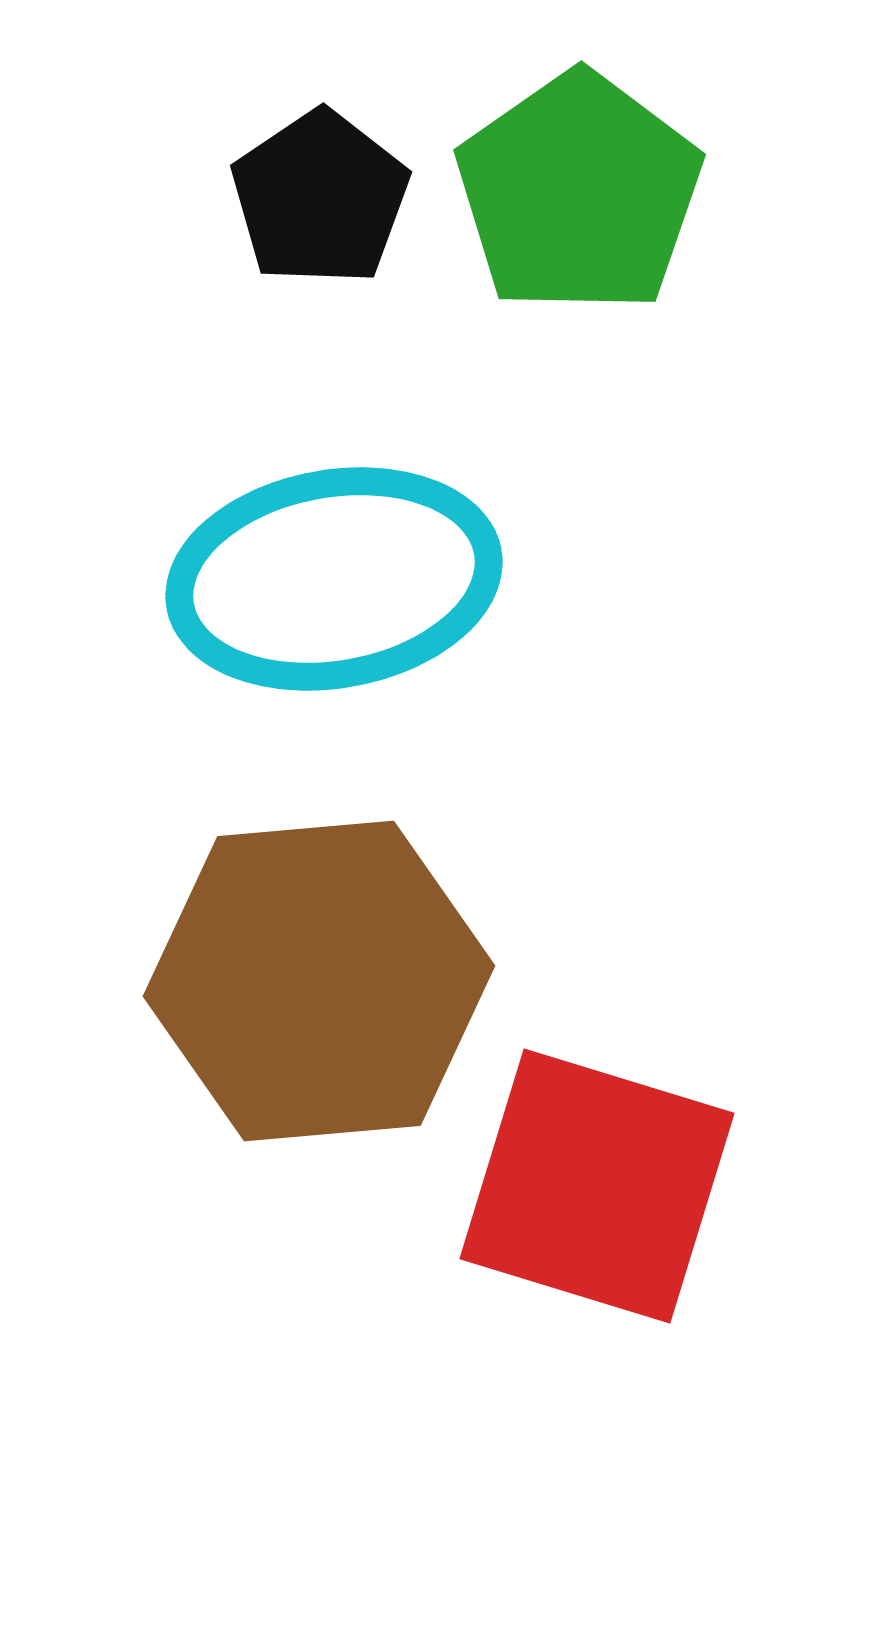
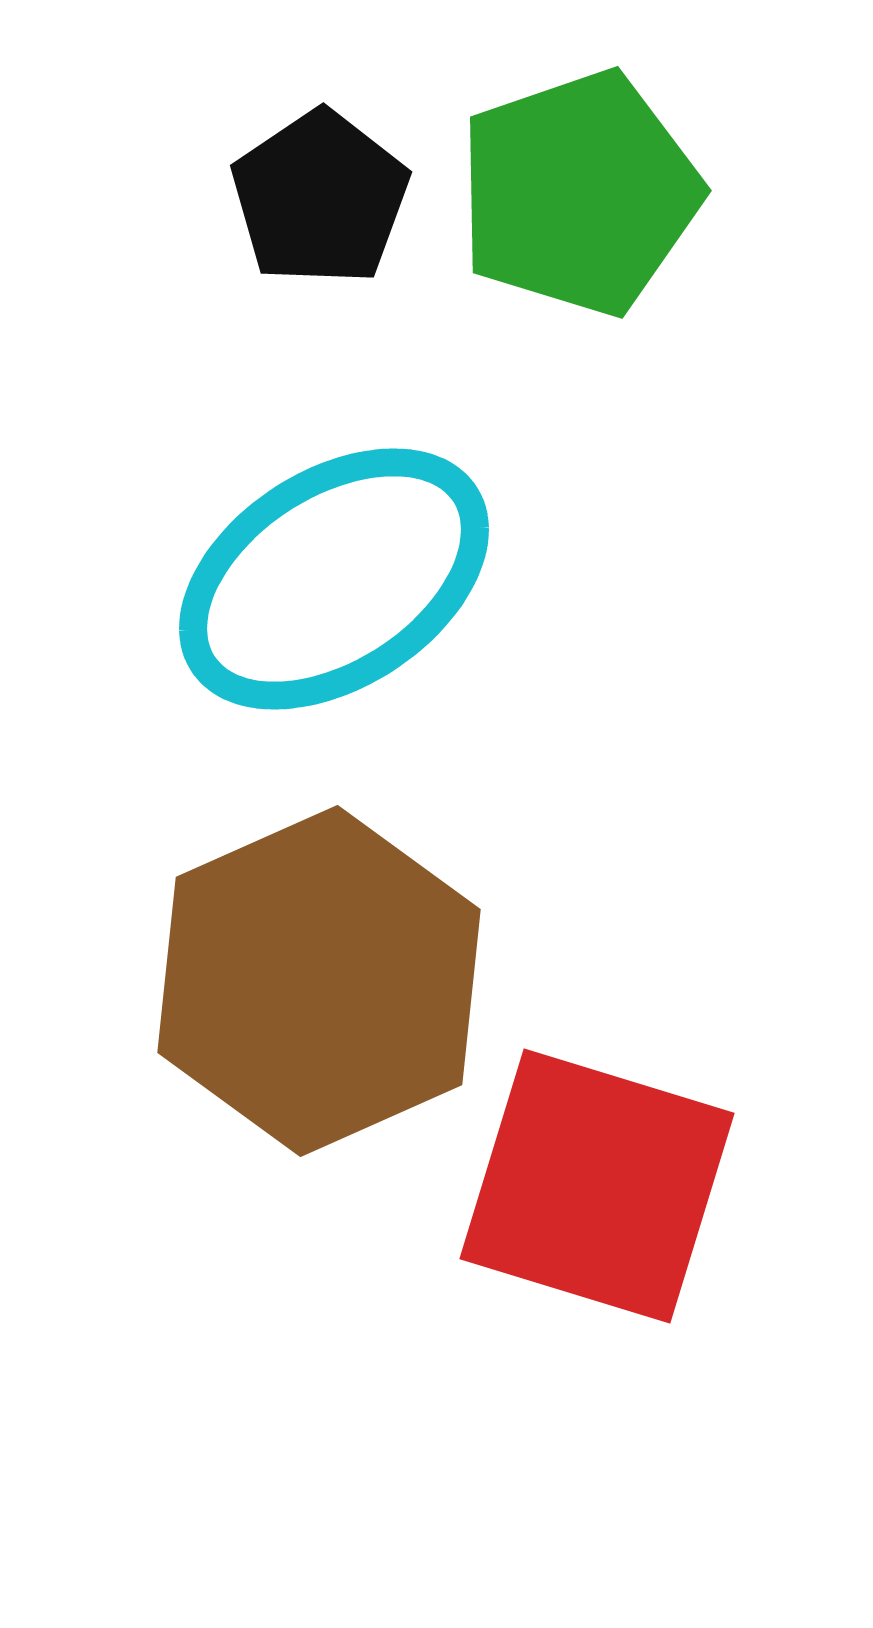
green pentagon: rotated 16 degrees clockwise
cyan ellipse: rotated 23 degrees counterclockwise
brown hexagon: rotated 19 degrees counterclockwise
